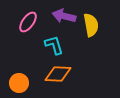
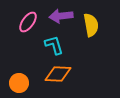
purple arrow: moved 3 px left; rotated 20 degrees counterclockwise
